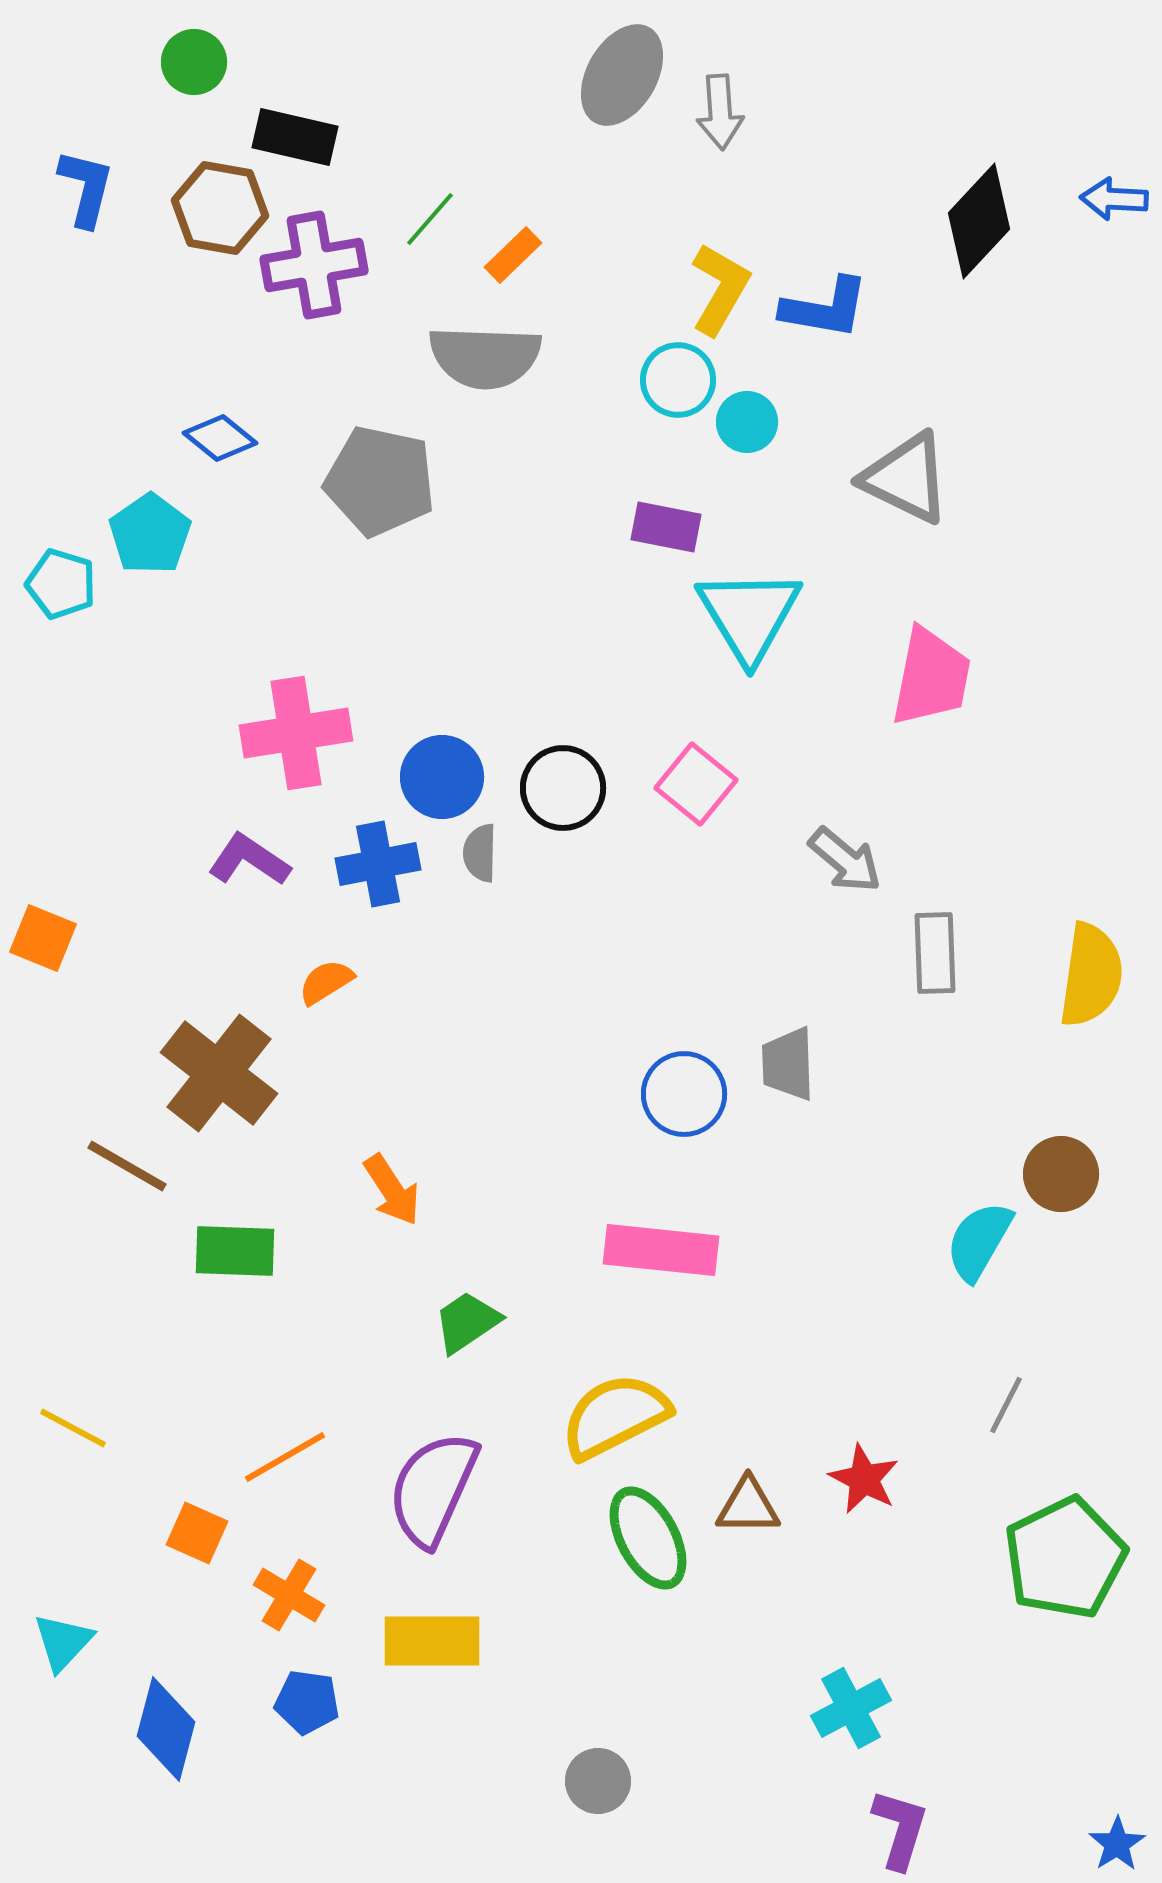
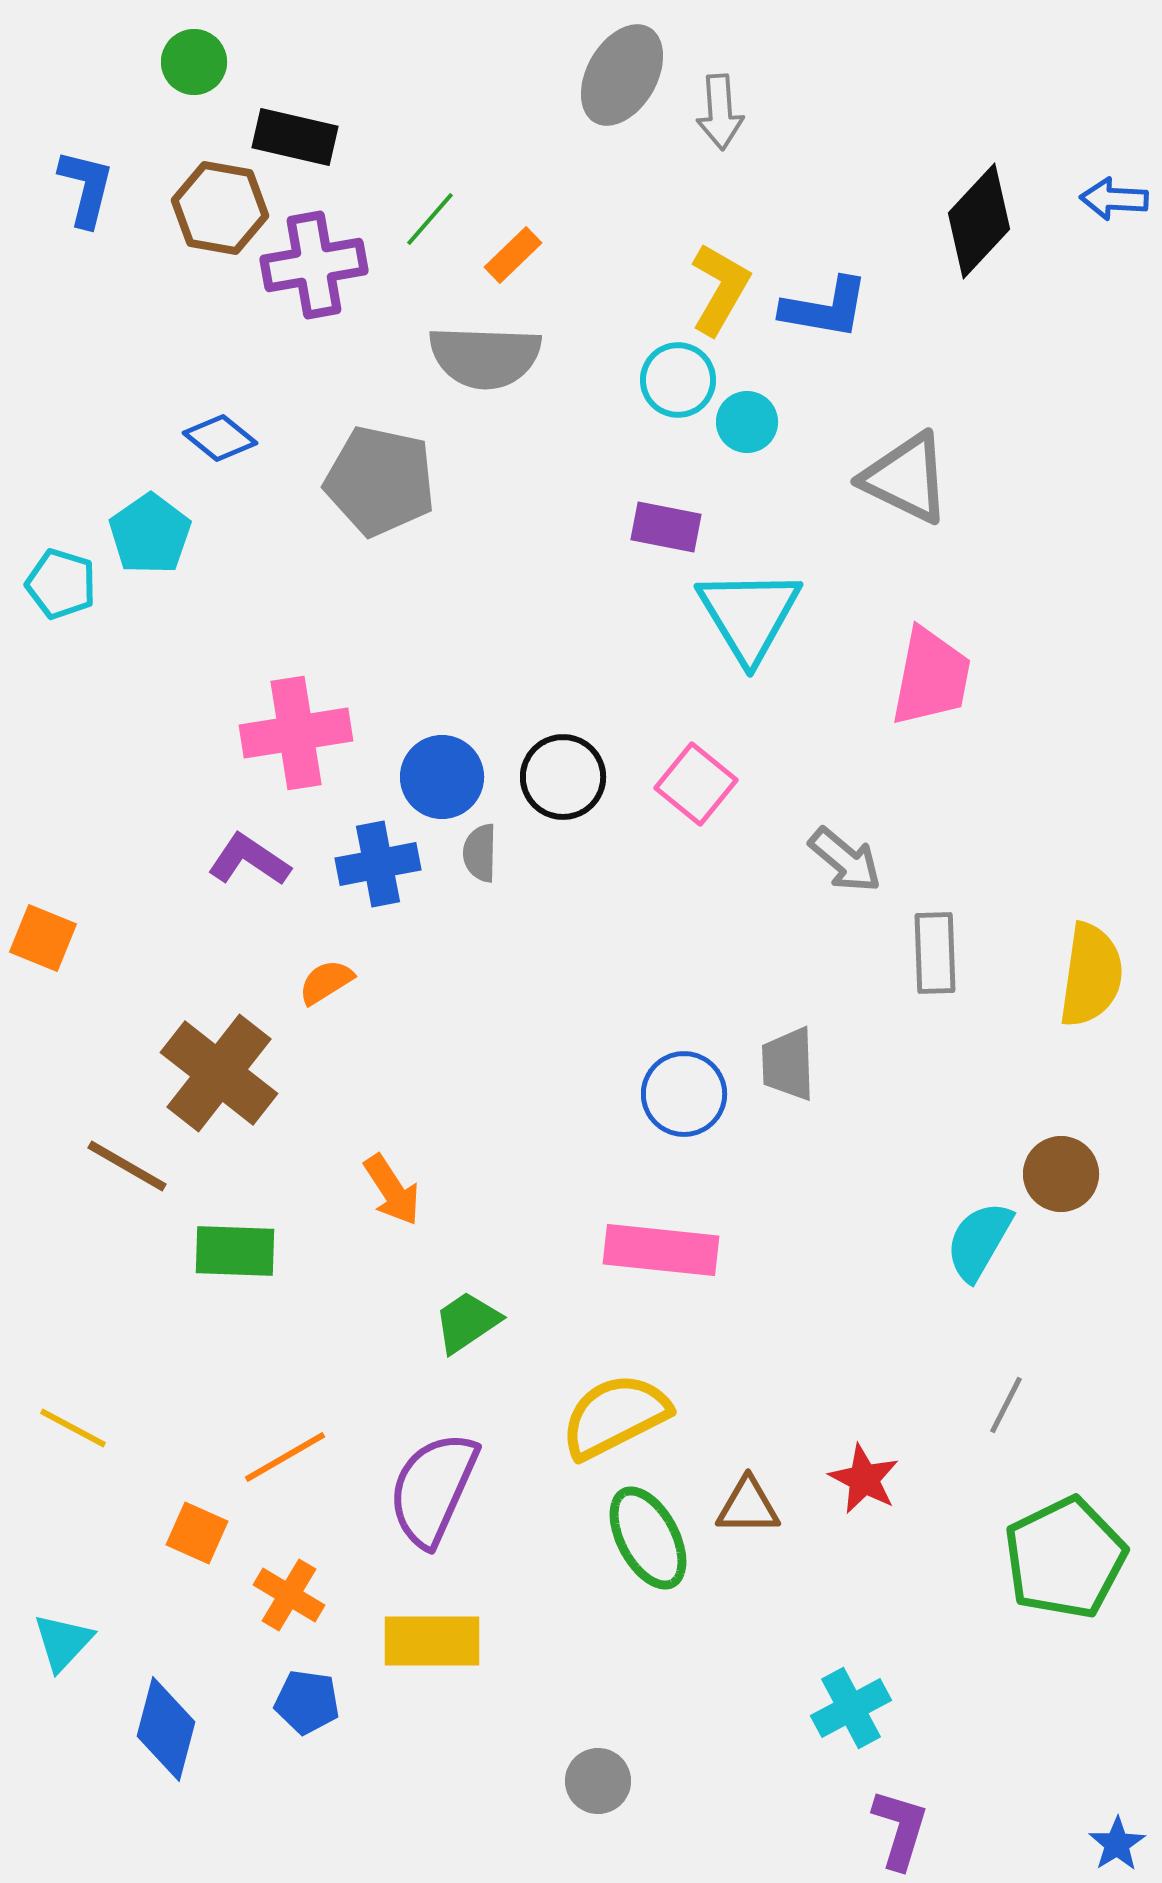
black circle at (563, 788): moved 11 px up
